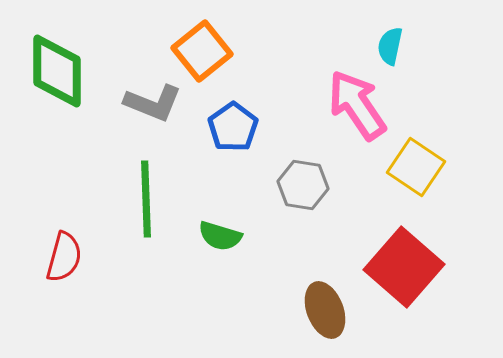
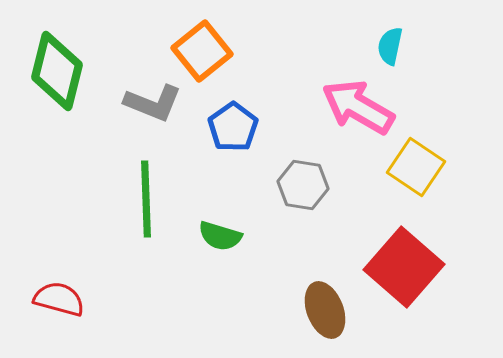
green diamond: rotated 14 degrees clockwise
pink arrow: moved 1 px right, 2 px down; rotated 26 degrees counterclockwise
red semicircle: moved 5 px left, 42 px down; rotated 90 degrees counterclockwise
